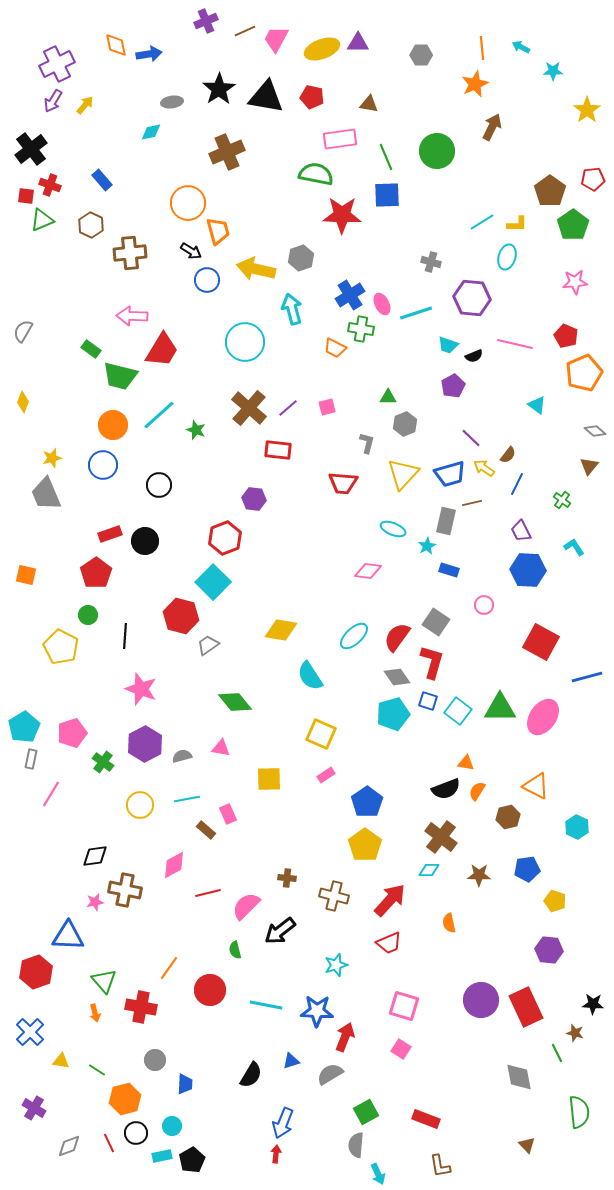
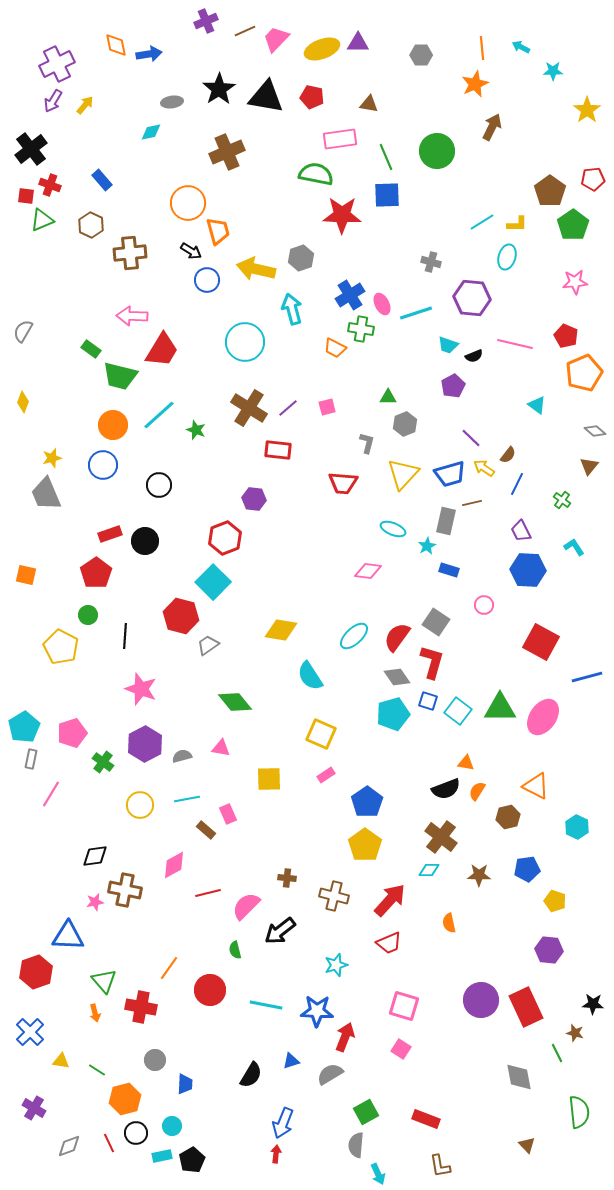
pink trapezoid at (276, 39): rotated 16 degrees clockwise
brown cross at (249, 408): rotated 9 degrees counterclockwise
